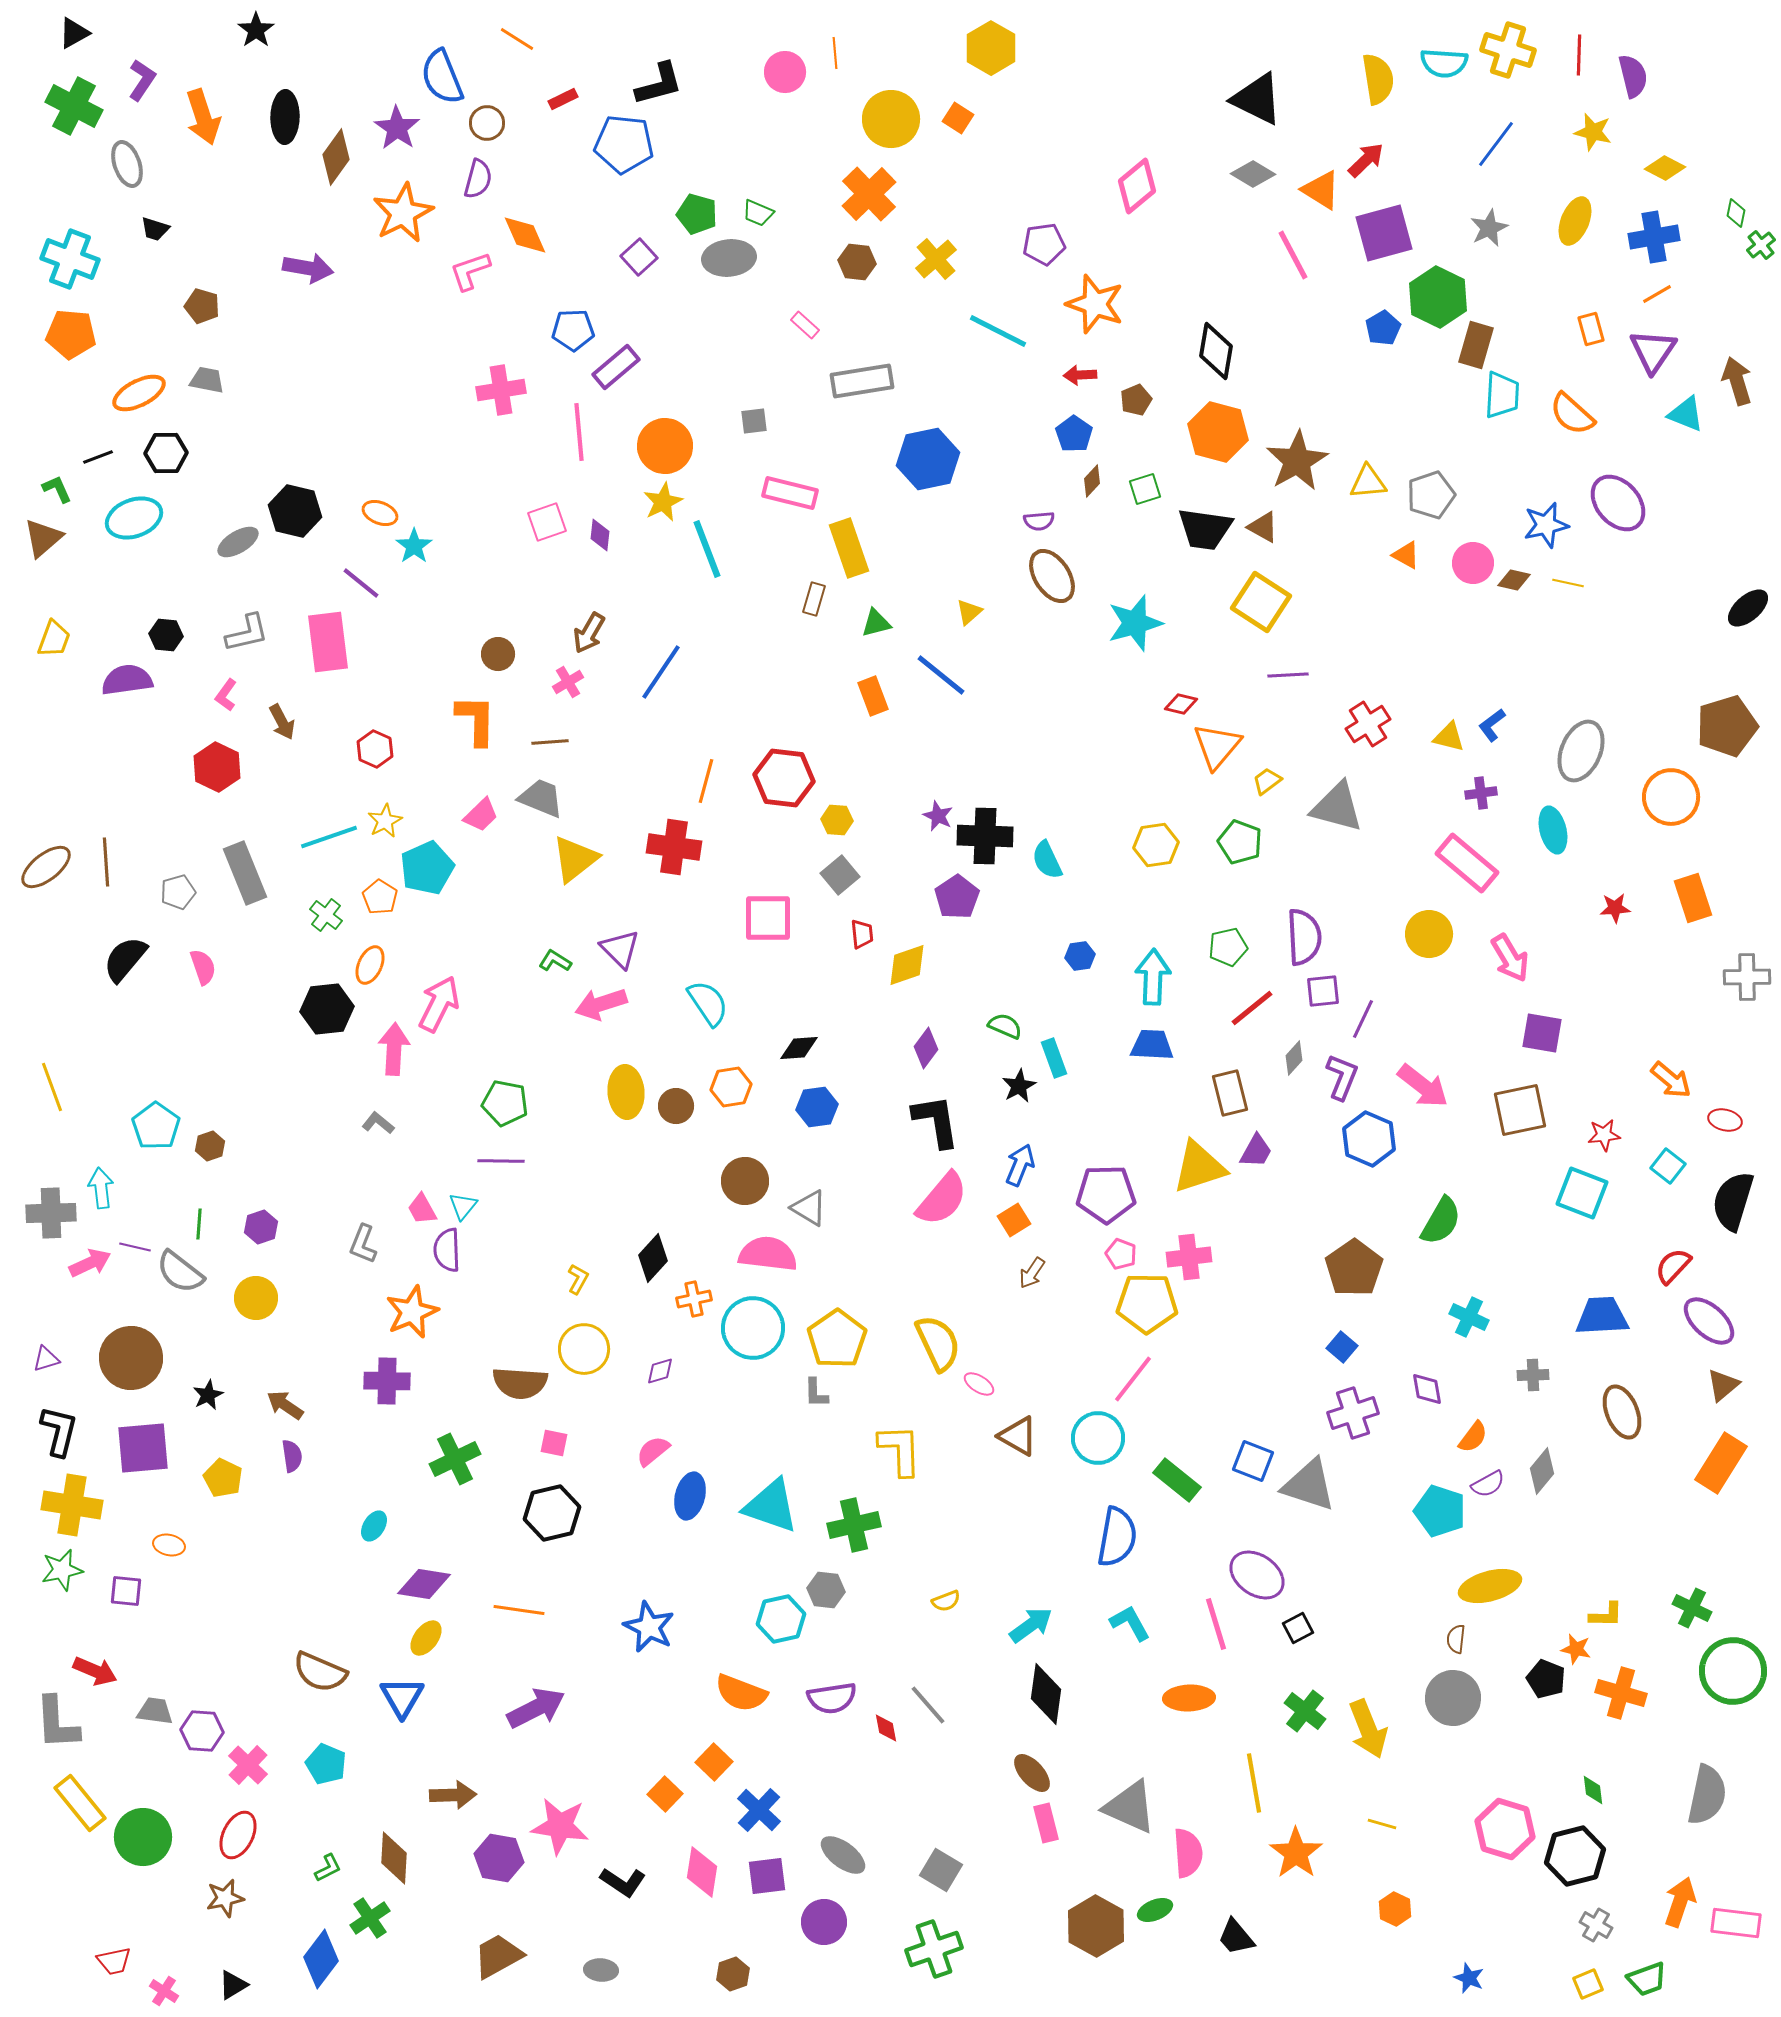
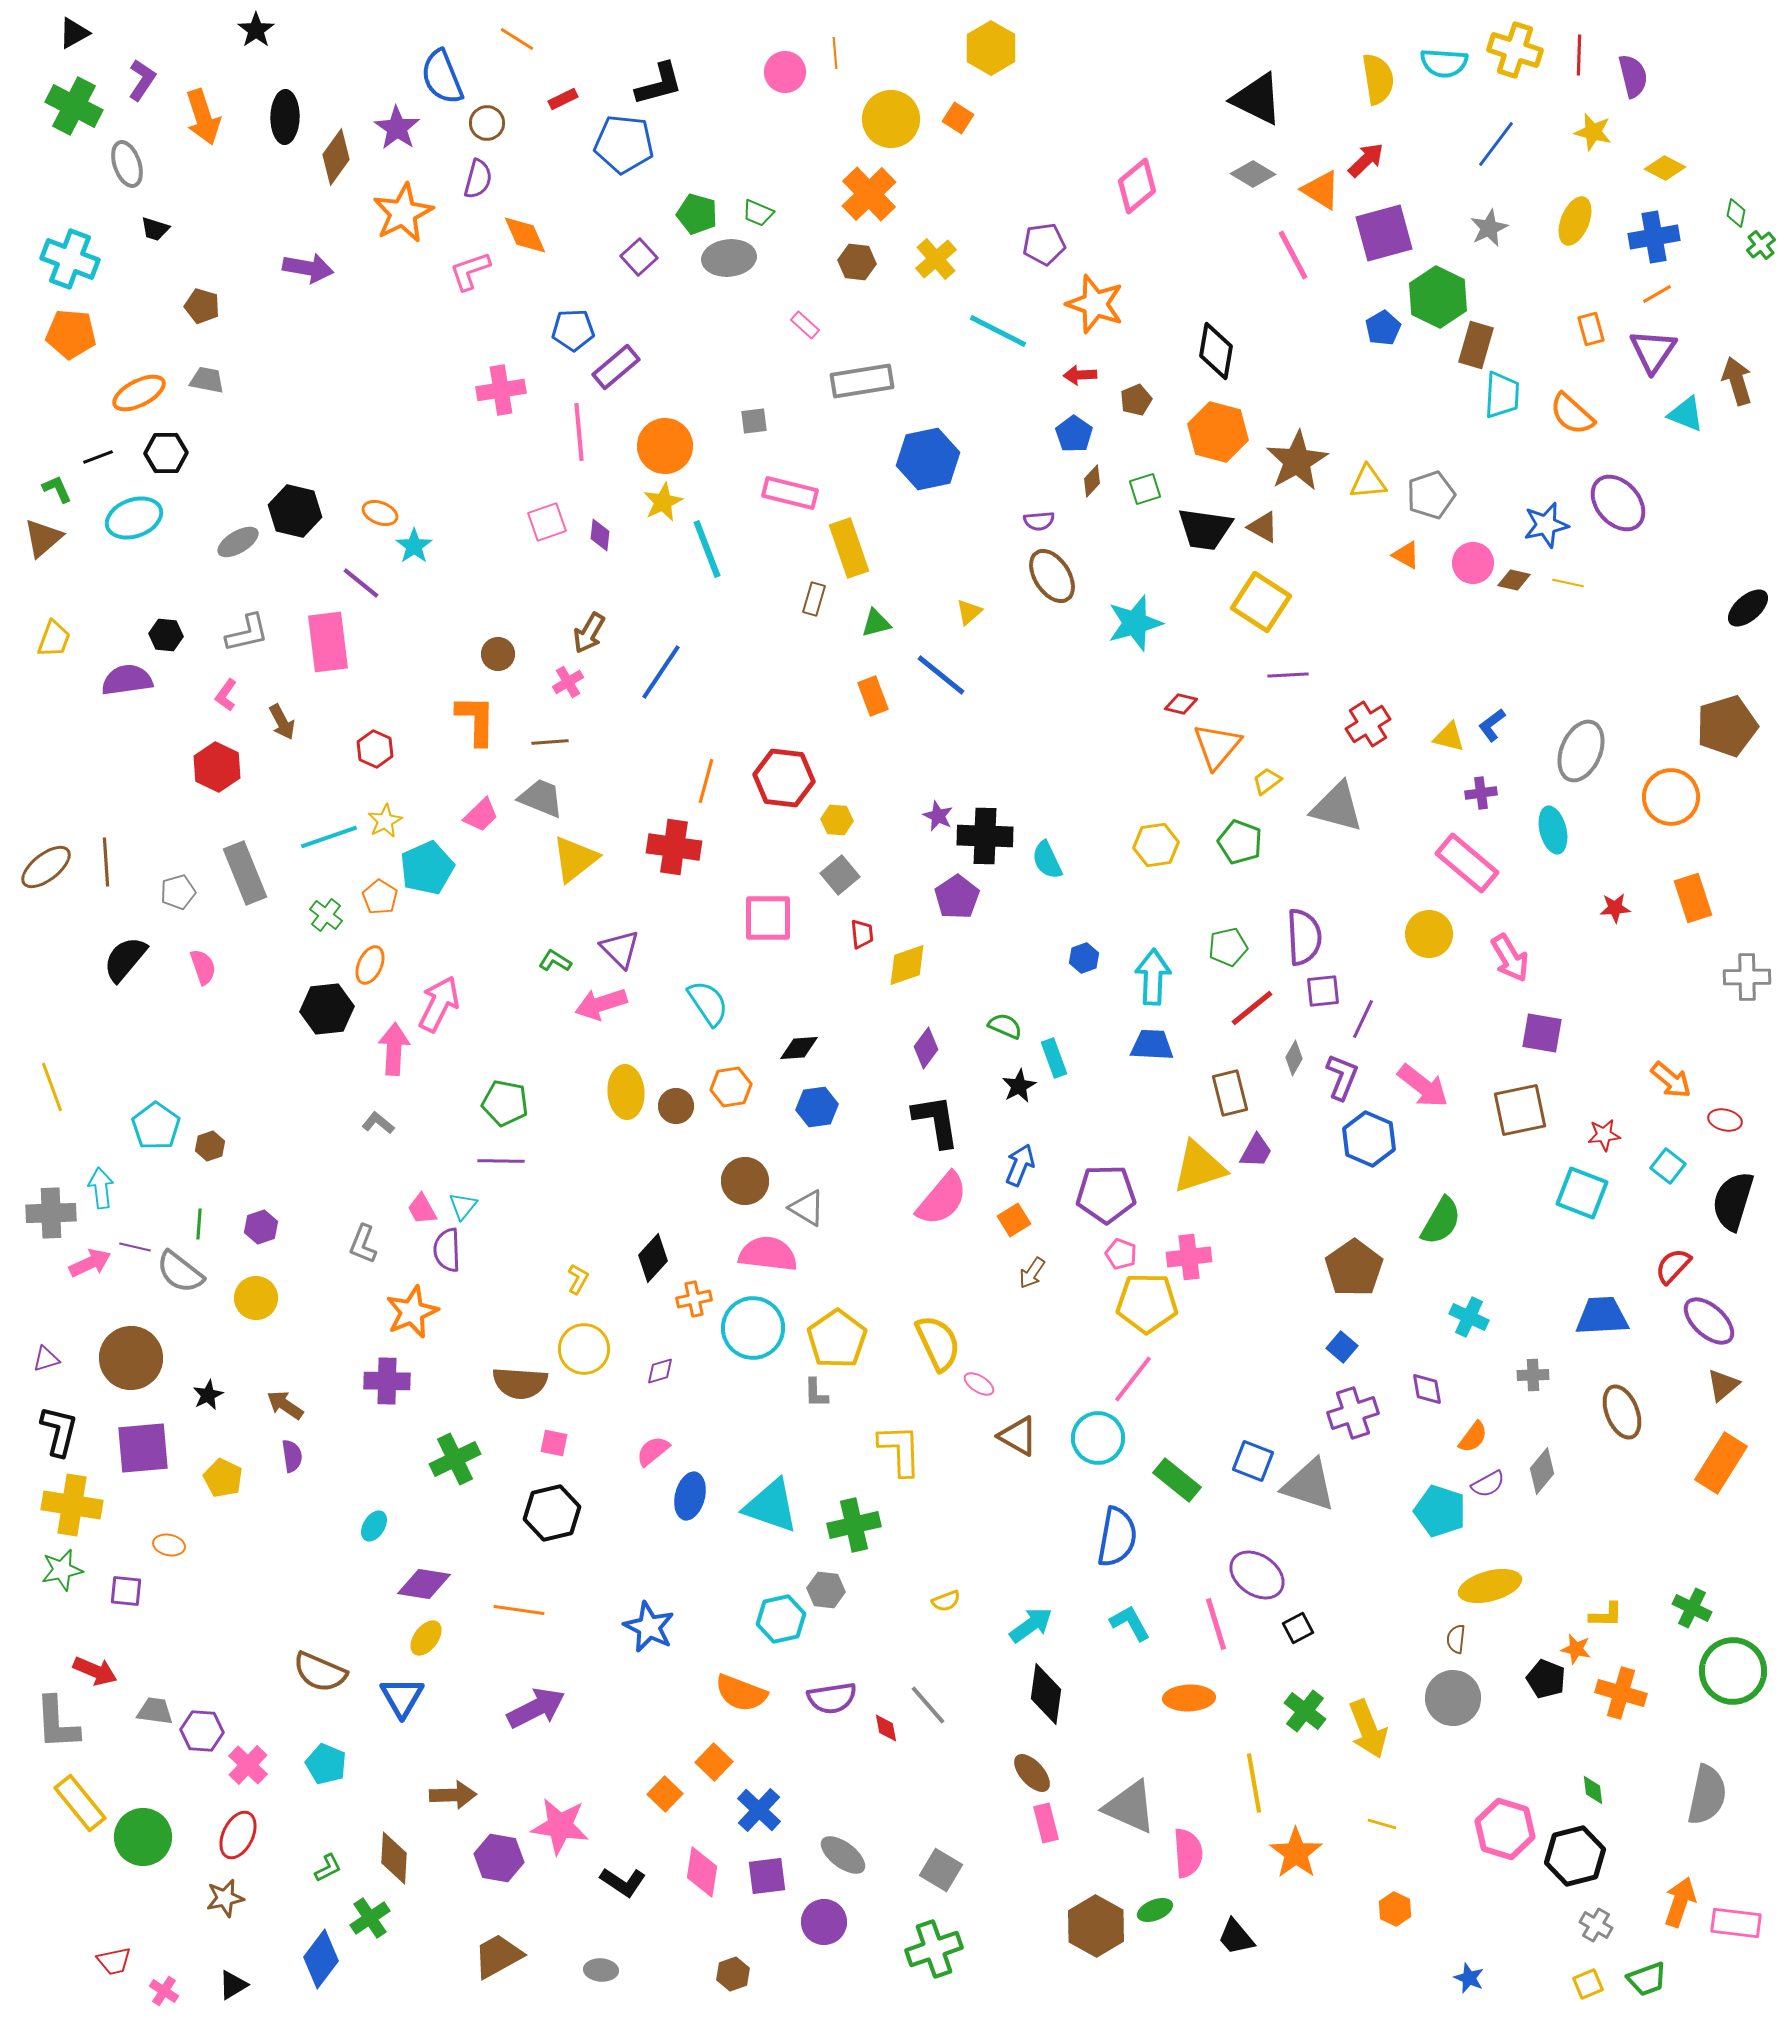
yellow cross at (1508, 50): moved 7 px right
blue hexagon at (1080, 956): moved 4 px right, 2 px down; rotated 12 degrees counterclockwise
gray diamond at (1294, 1058): rotated 12 degrees counterclockwise
gray triangle at (809, 1208): moved 2 px left
